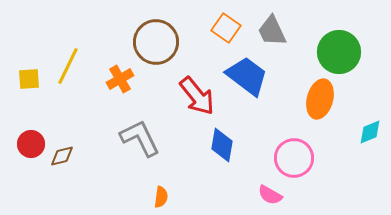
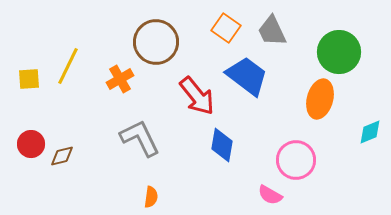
pink circle: moved 2 px right, 2 px down
orange semicircle: moved 10 px left
